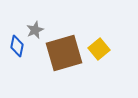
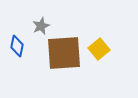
gray star: moved 6 px right, 4 px up
brown square: rotated 12 degrees clockwise
